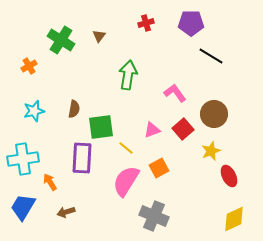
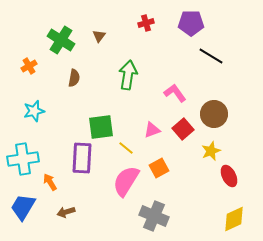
brown semicircle: moved 31 px up
